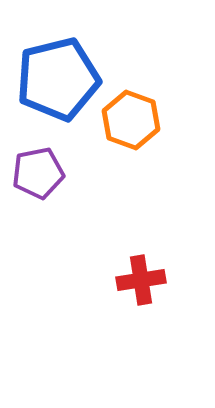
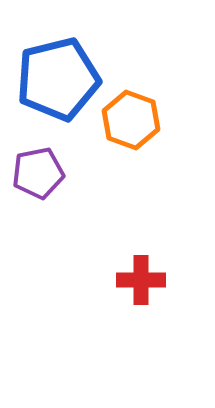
red cross: rotated 9 degrees clockwise
